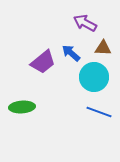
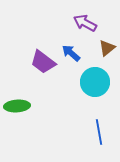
brown triangle: moved 4 px right; rotated 42 degrees counterclockwise
purple trapezoid: rotated 76 degrees clockwise
cyan circle: moved 1 px right, 5 px down
green ellipse: moved 5 px left, 1 px up
blue line: moved 20 px down; rotated 60 degrees clockwise
